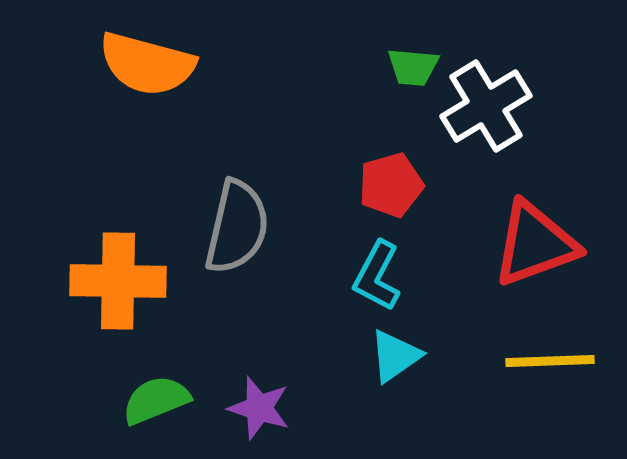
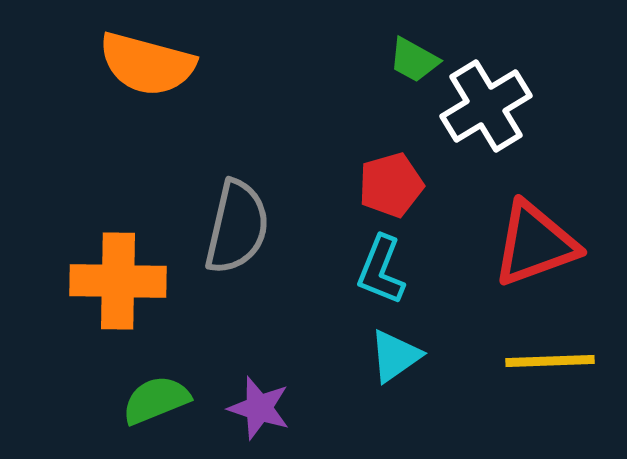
green trapezoid: moved 1 px right, 7 px up; rotated 24 degrees clockwise
cyan L-shape: moved 4 px right, 6 px up; rotated 6 degrees counterclockwise
